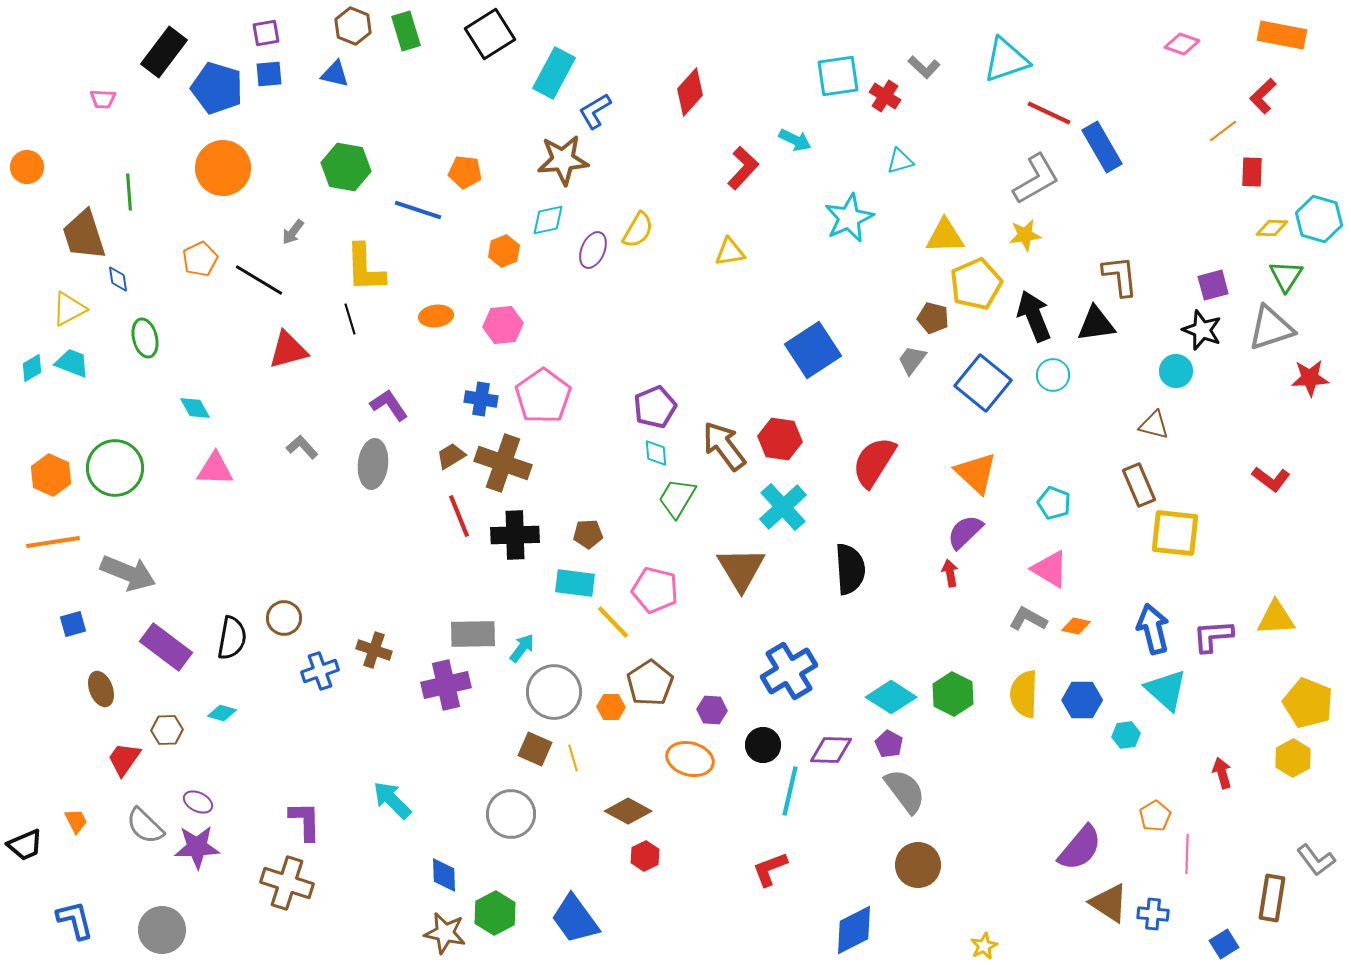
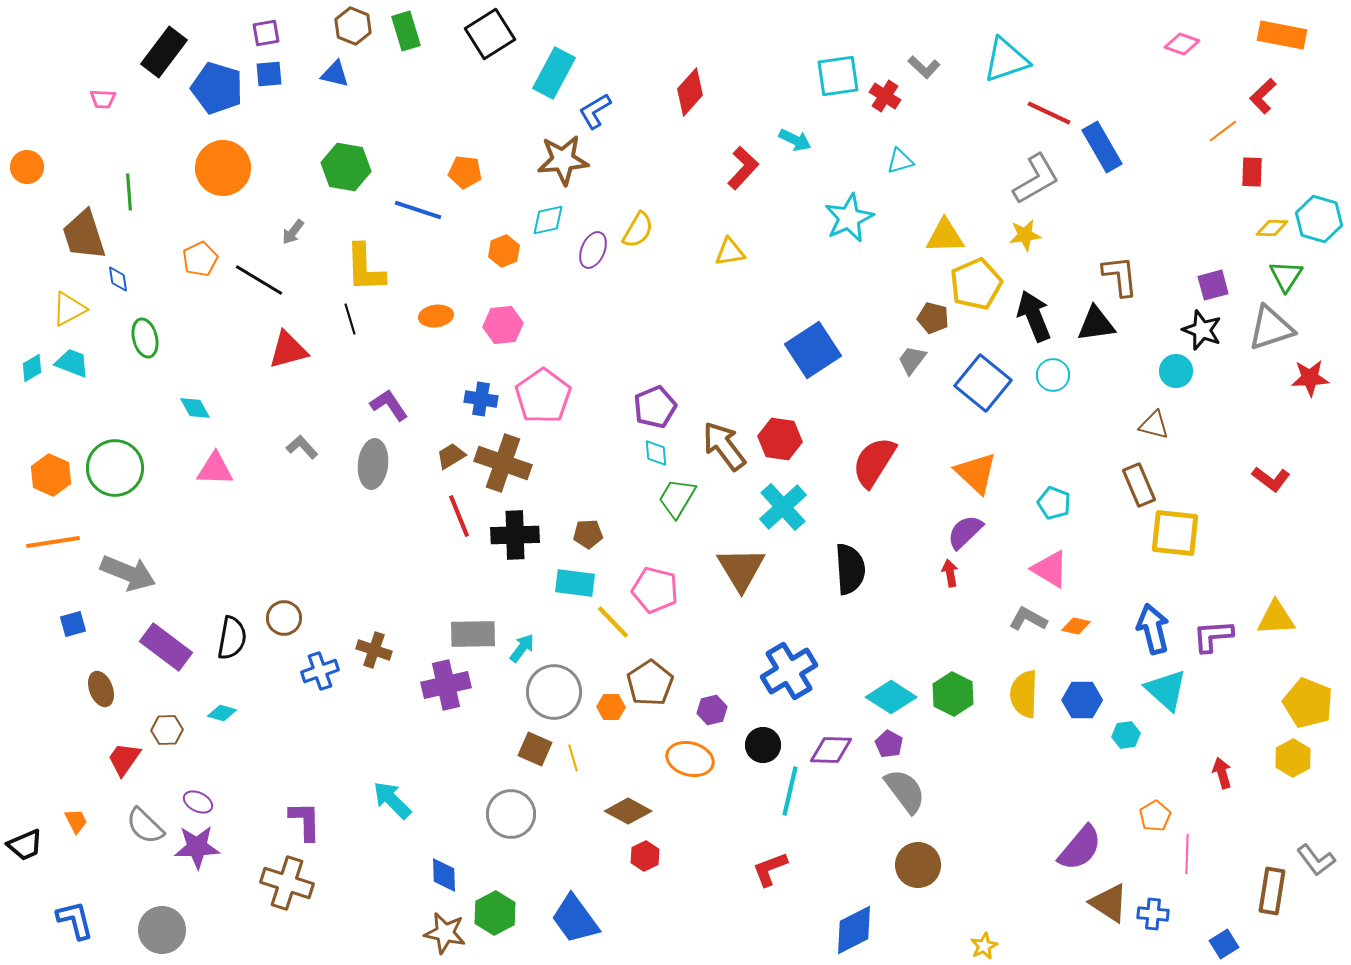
purple hexagon at (712, 710): rotated 16 degrees counterclockwise
brown rectangle at (1272, 898): moved 7 px up
